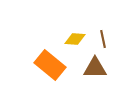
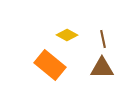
yellow diamond: moved 8 px left, 4 px up; rotated 25 degrees clockwise
brown triangle: moved 7 px right
